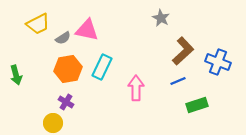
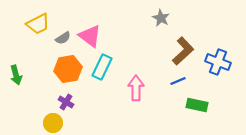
pink triangle: moved 3 px right, 6 px down; rotated 25 degrees clockwise
green rectangle: rotated 30 degrees clockwise
